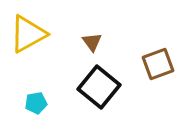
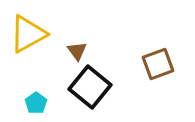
brown triangle: moved 15 px left, 9 px down
black square: moved 9 px left
cyan pentagon: rotated 25 degrees counterclockwise
